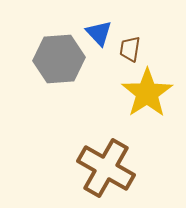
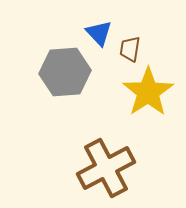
gray hexagon: moved 6 px right, 13 px down
yellow star: moved 1 px right, 1 px up
brown cross: rotated 32 degrees clockwise
